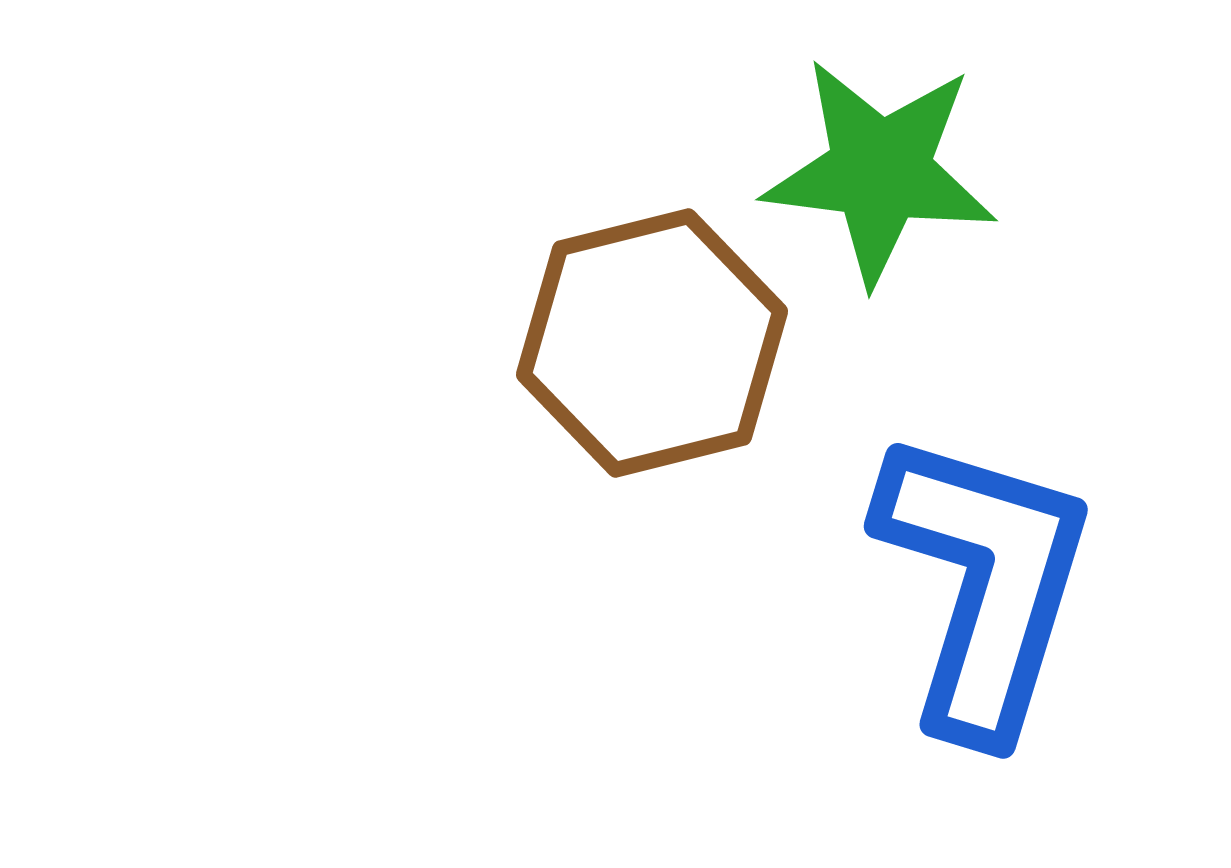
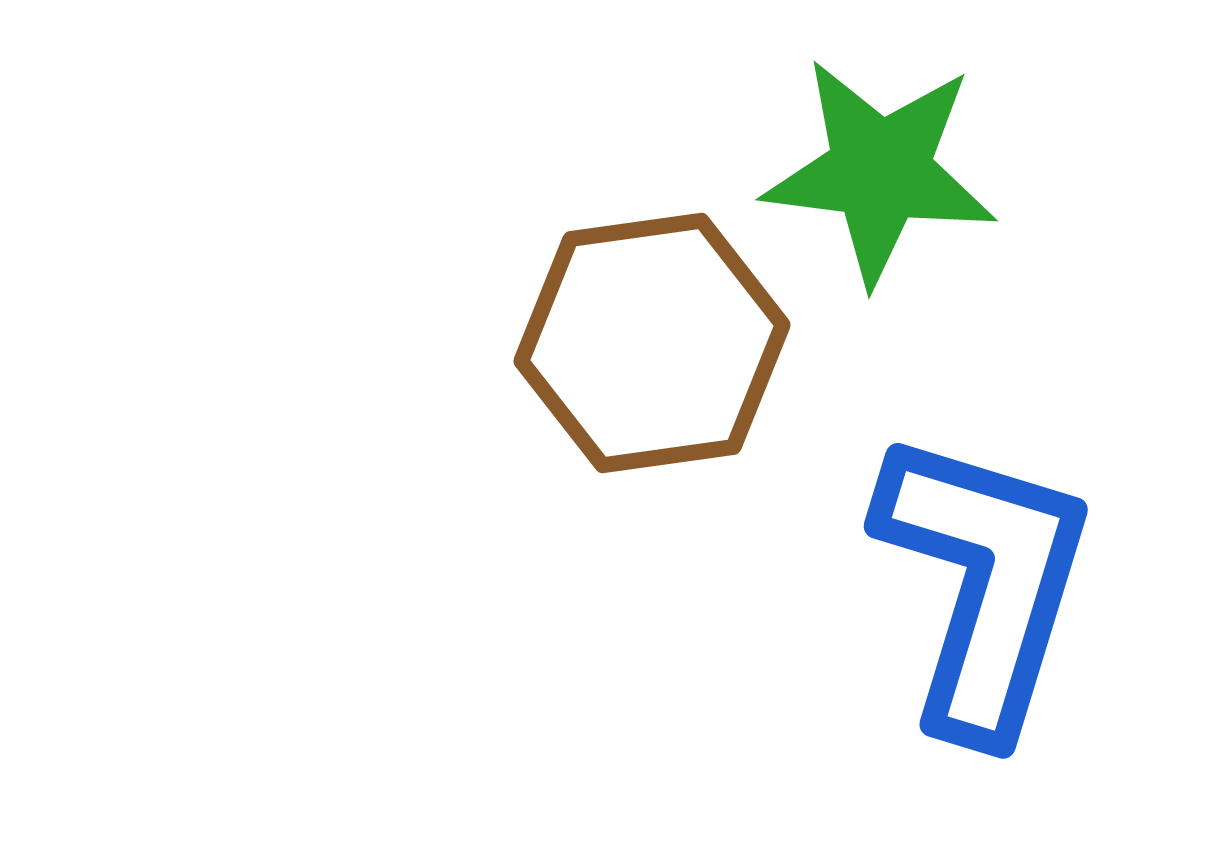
brown hexagon: rotated 6 degrees clockwise
